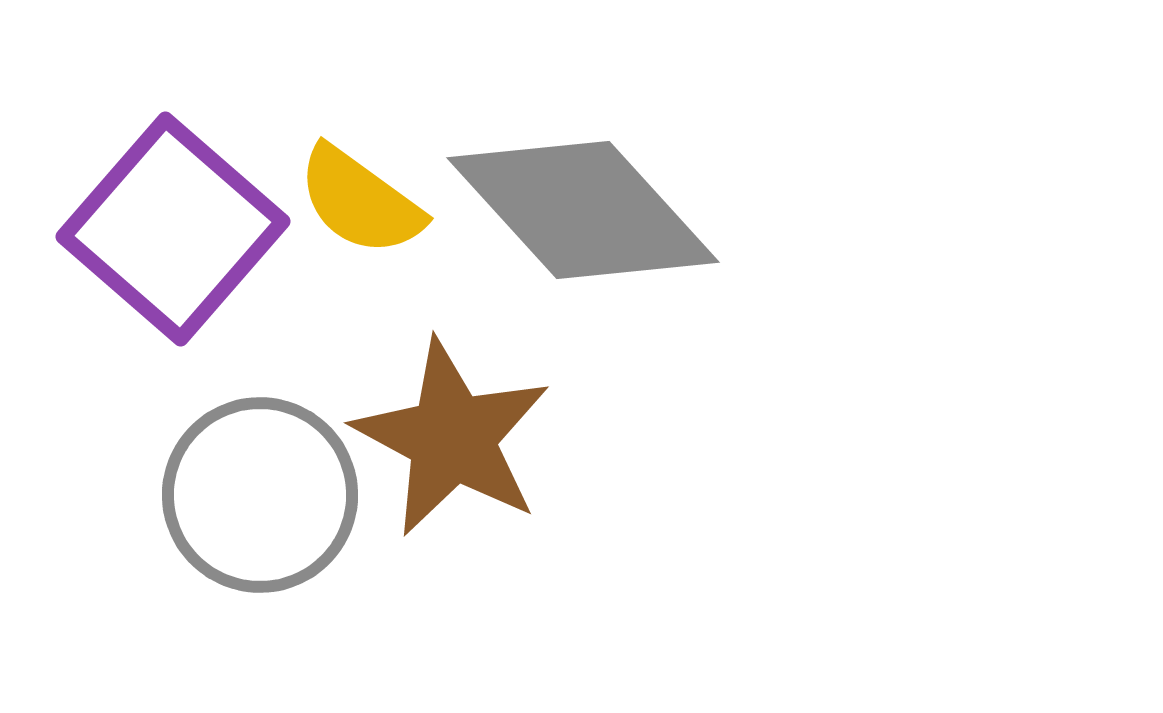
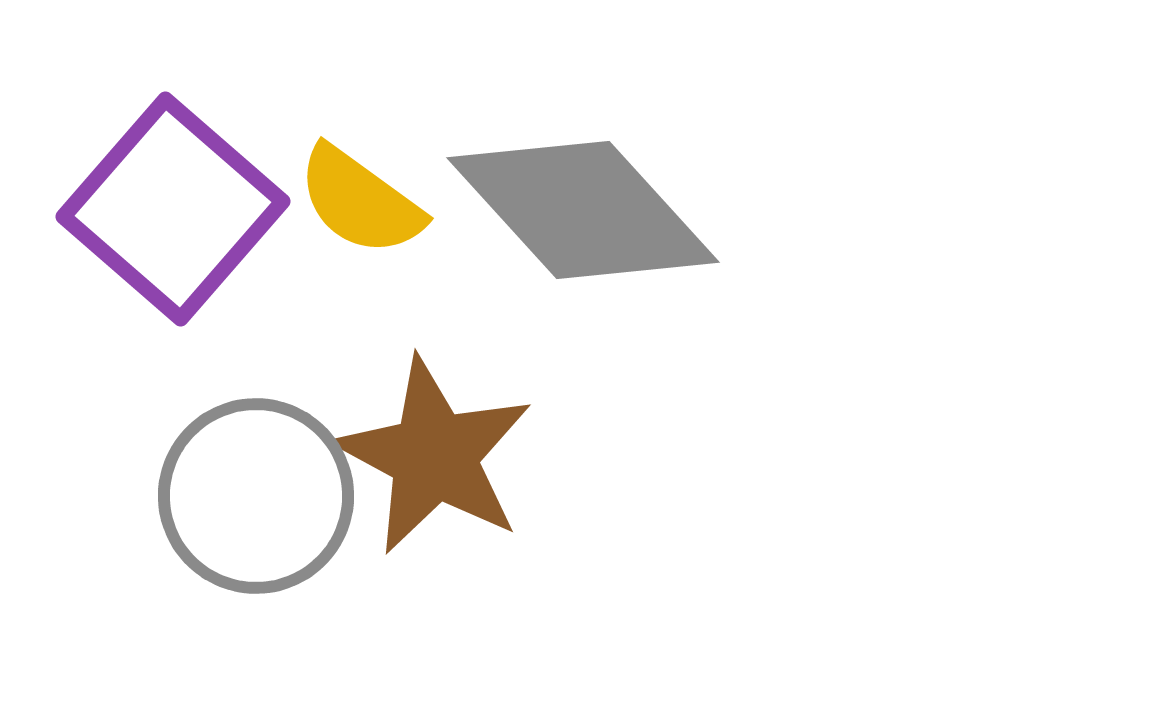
purple square: moved 20 px up
brown star: moved 18 px left, 18 px down
gray circle: moved 4 px left, 1 px down
